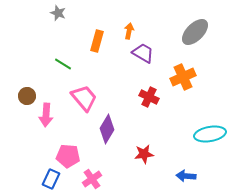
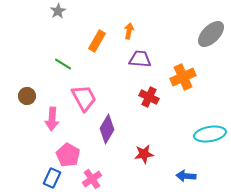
gray star: moved 2 px up; rotated 21 degrees clockwise
gray ellipse: moved 16 px right, 2 px down
orange rectangle: rotated 15 degrees clockwise
purple trapezoid: moved 3 px left, 6 px down; rotated 25 degrees counterclockwise
pink trapezoid: rotated 12 degrees clockwise
pink arrow: moved 6 px right, 4 px down
pink pentagon: moved 1 px up; rotated 25 degrees clockwise
blue rectangle: moved 1 px right, 1 px up
